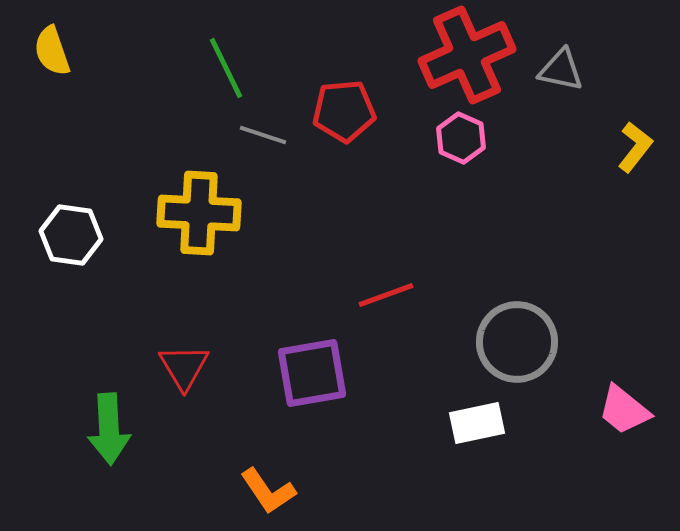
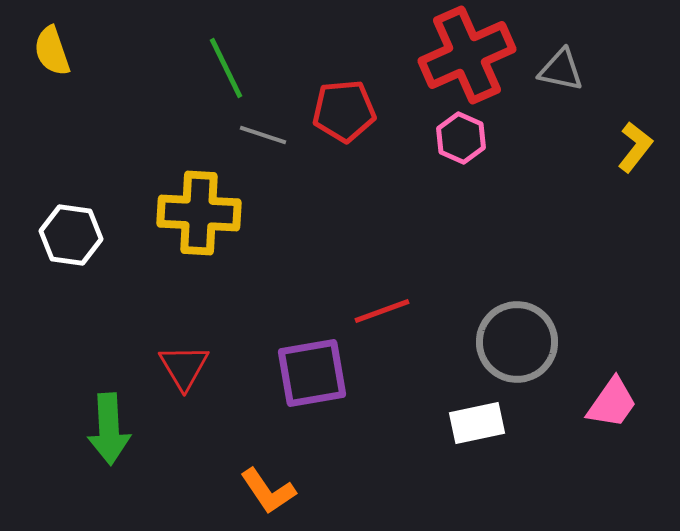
red line: moved 4 px left, 16 px down
pink trapezoid: moved 12 px left, 7 px up; rotated 94 degrees counterclockwise
